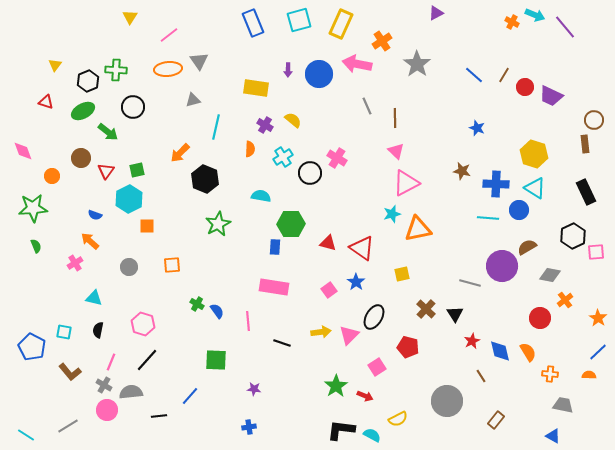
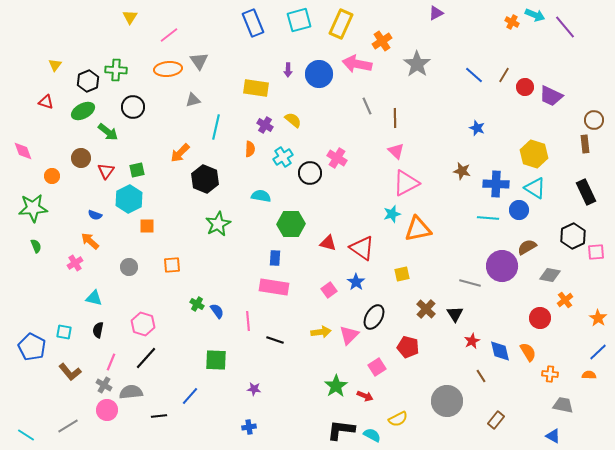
blue rectangle at (275, 247): moved 11 px down
black line at (282, 343): moved 7 px left, 3 px up
black line at (147, 360): moved 1 px left, 2 px up
